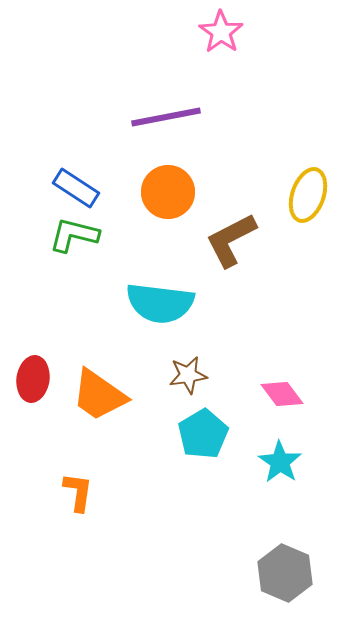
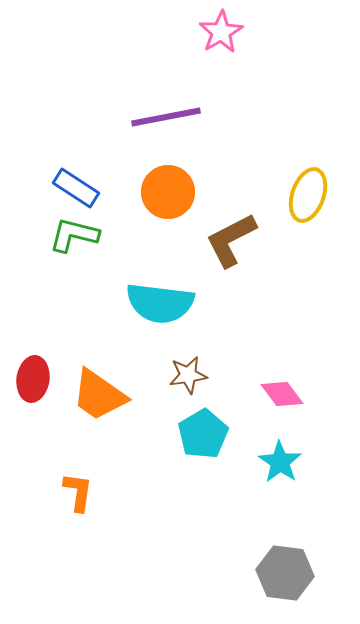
pink star: rotated 6 degrees clockwise
gray hexagon: rotated 16 degrees counterclockwise
